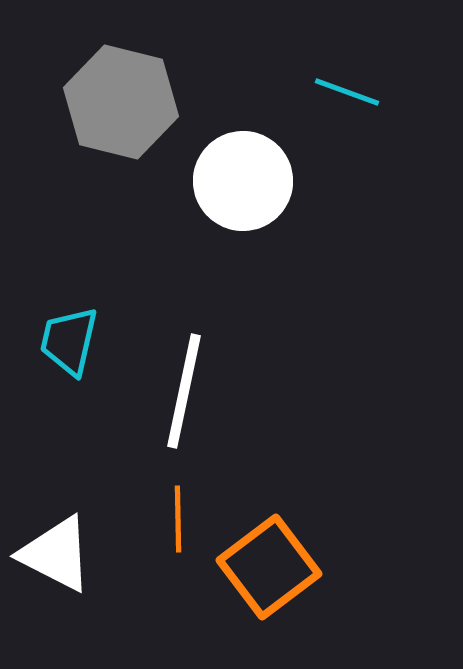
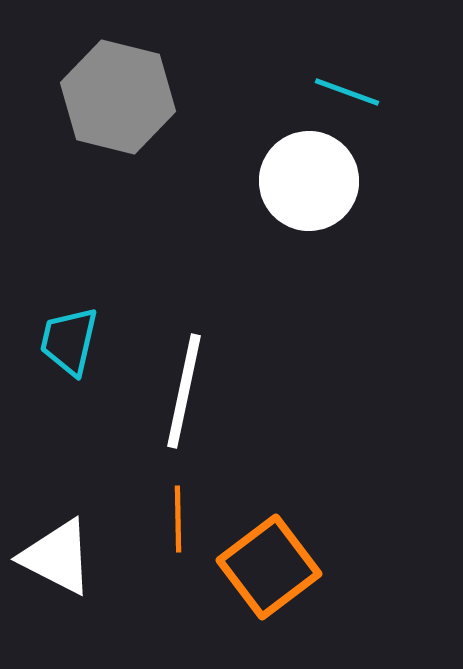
gray hexagon: moved 3 px left, 5 px up
white circle: moved 66 px right
white triangle: moved 1 px right, 3 px down
